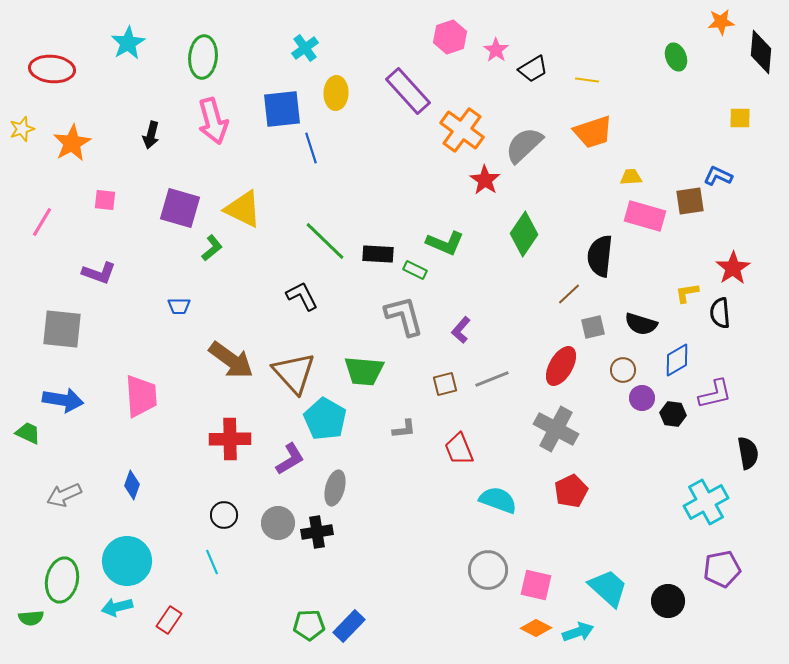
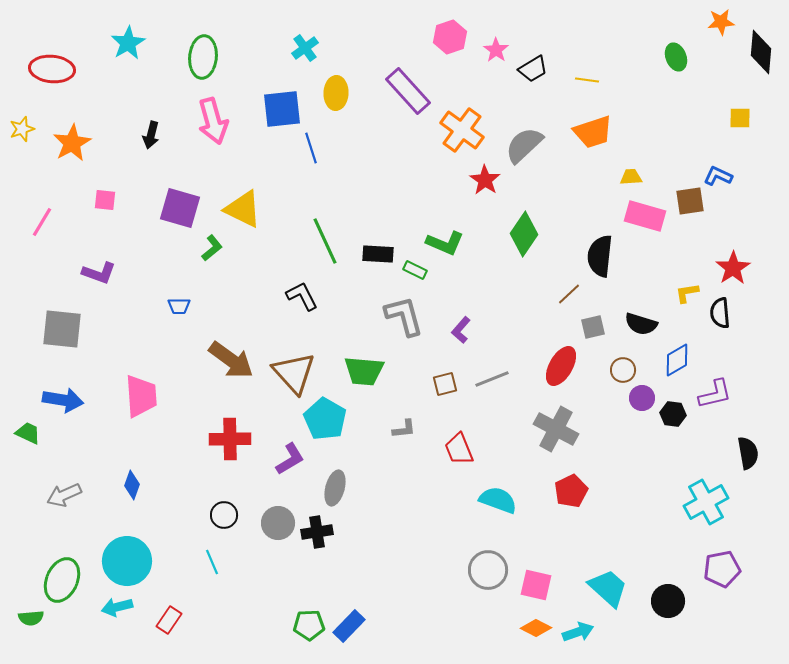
green line at (325, 241): rotated 21 degrees clockwise
green ellipse at (62, 580): rotated 12 degrees clockwise
